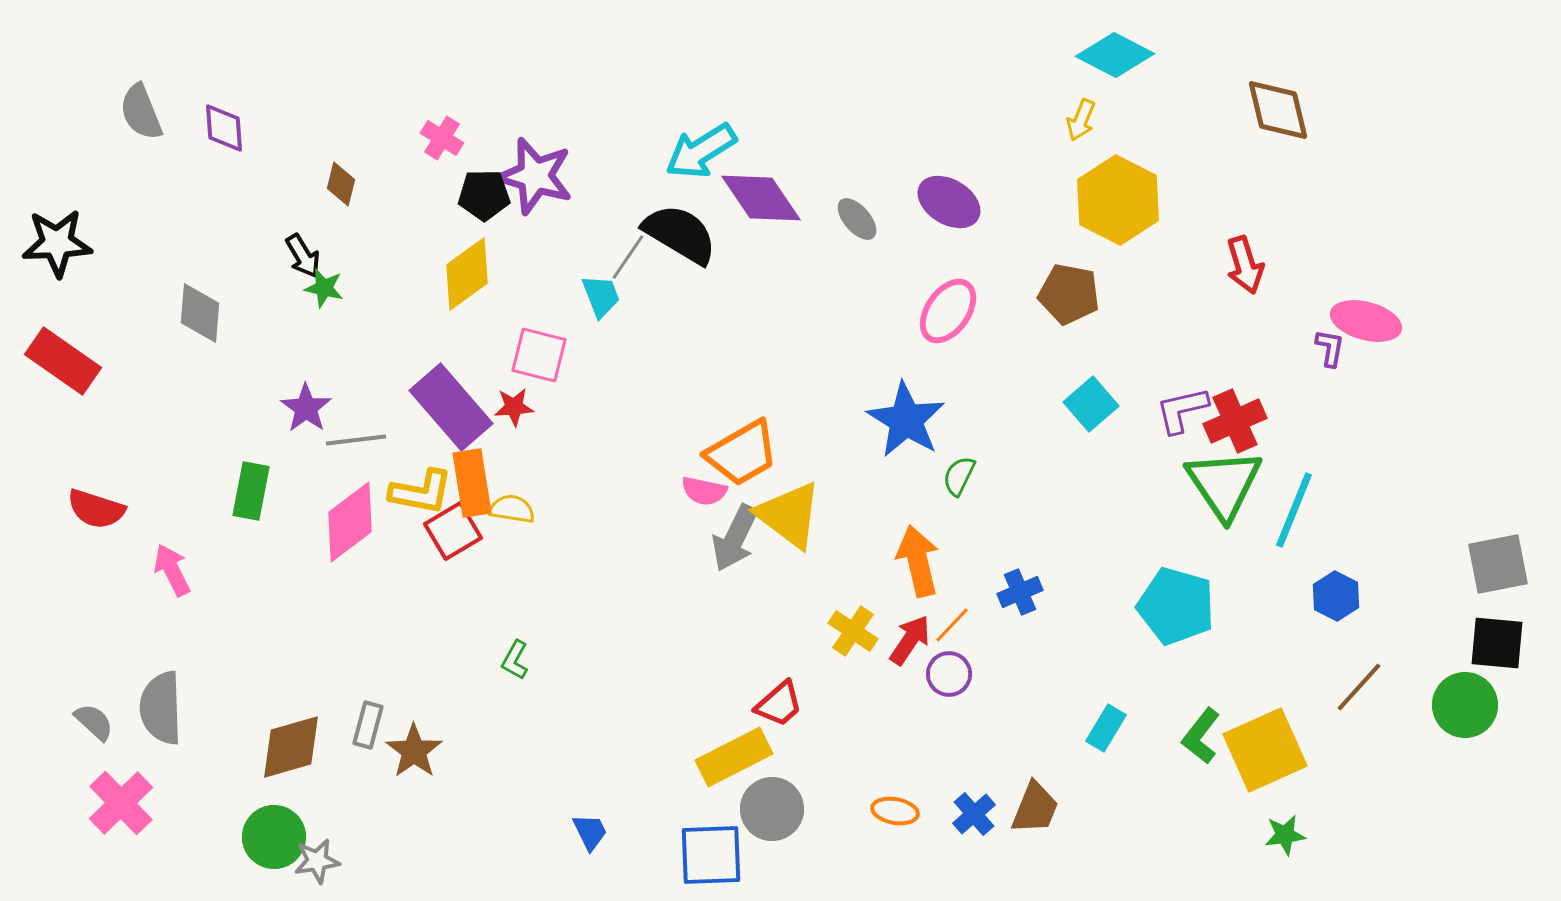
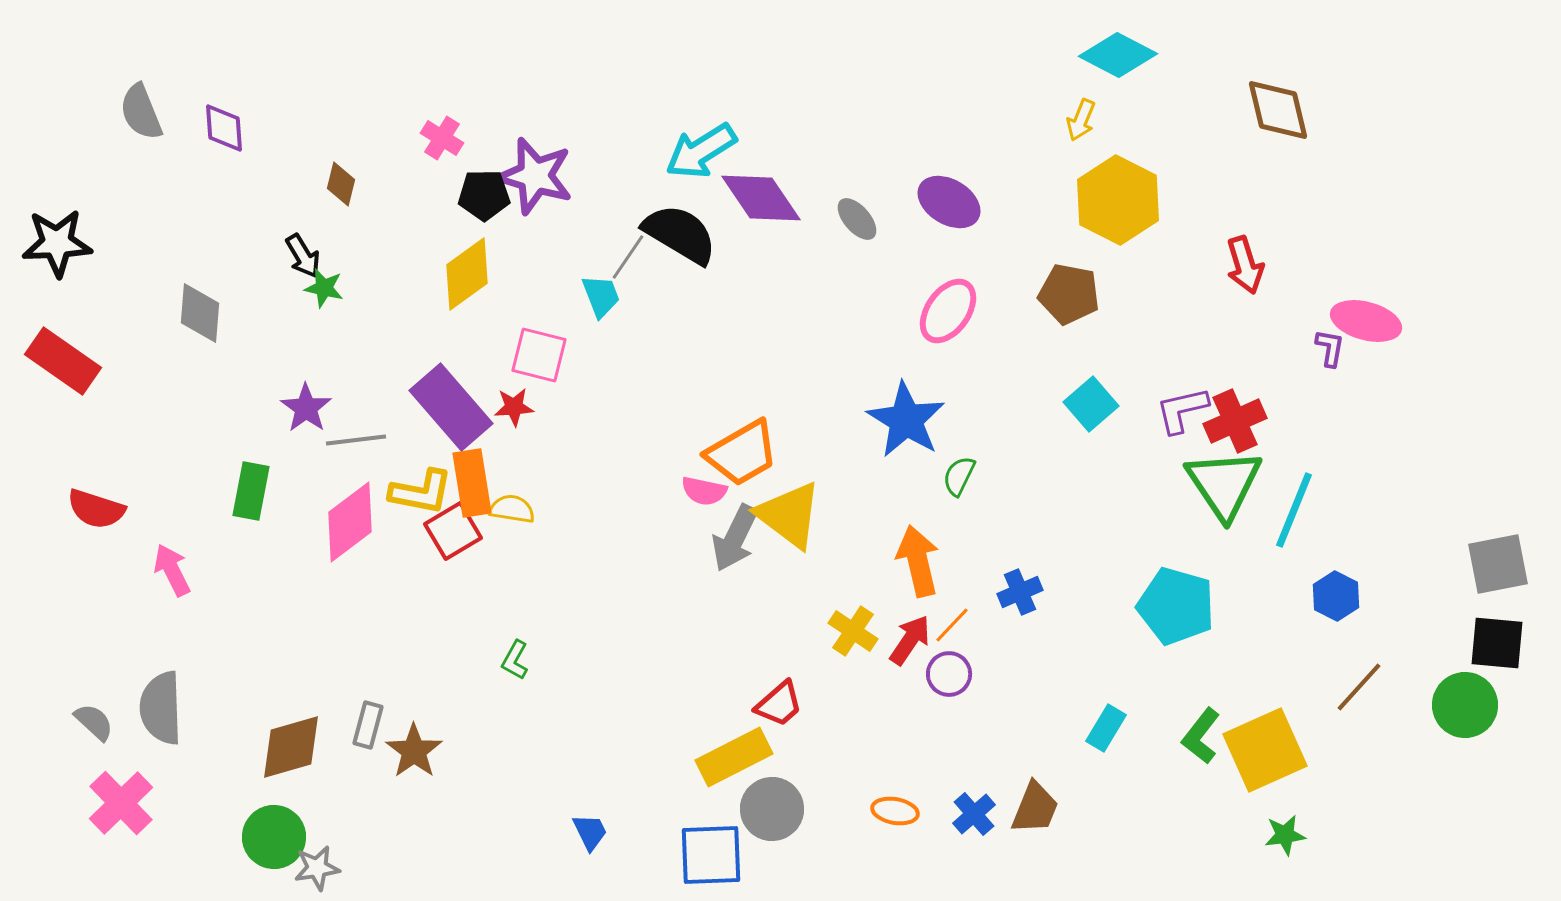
cyan diamond at (1115, 55): moved 3 px right
gray star at (317, 861): moved 7 px down
